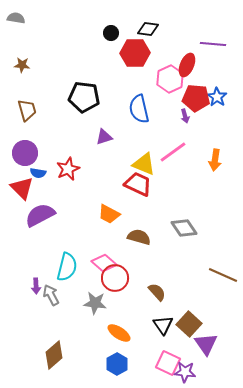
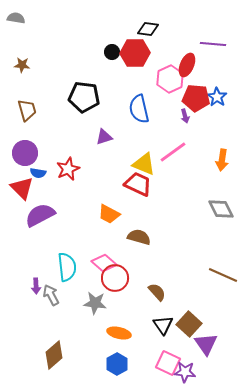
black circle at (111, 33): moved 1 px right, 19 px down
orange arrow at (215, 160): moved 7 px right
gray diamond at (184, 228): moved 37 px right, 19 px up; rotated 8 degrees clockwise
cyan semicircle at (67, 267): rotated 20 degrees counterclockwise
orange ellipse at (119, 333): rotated 20 degrees counterclockwise
